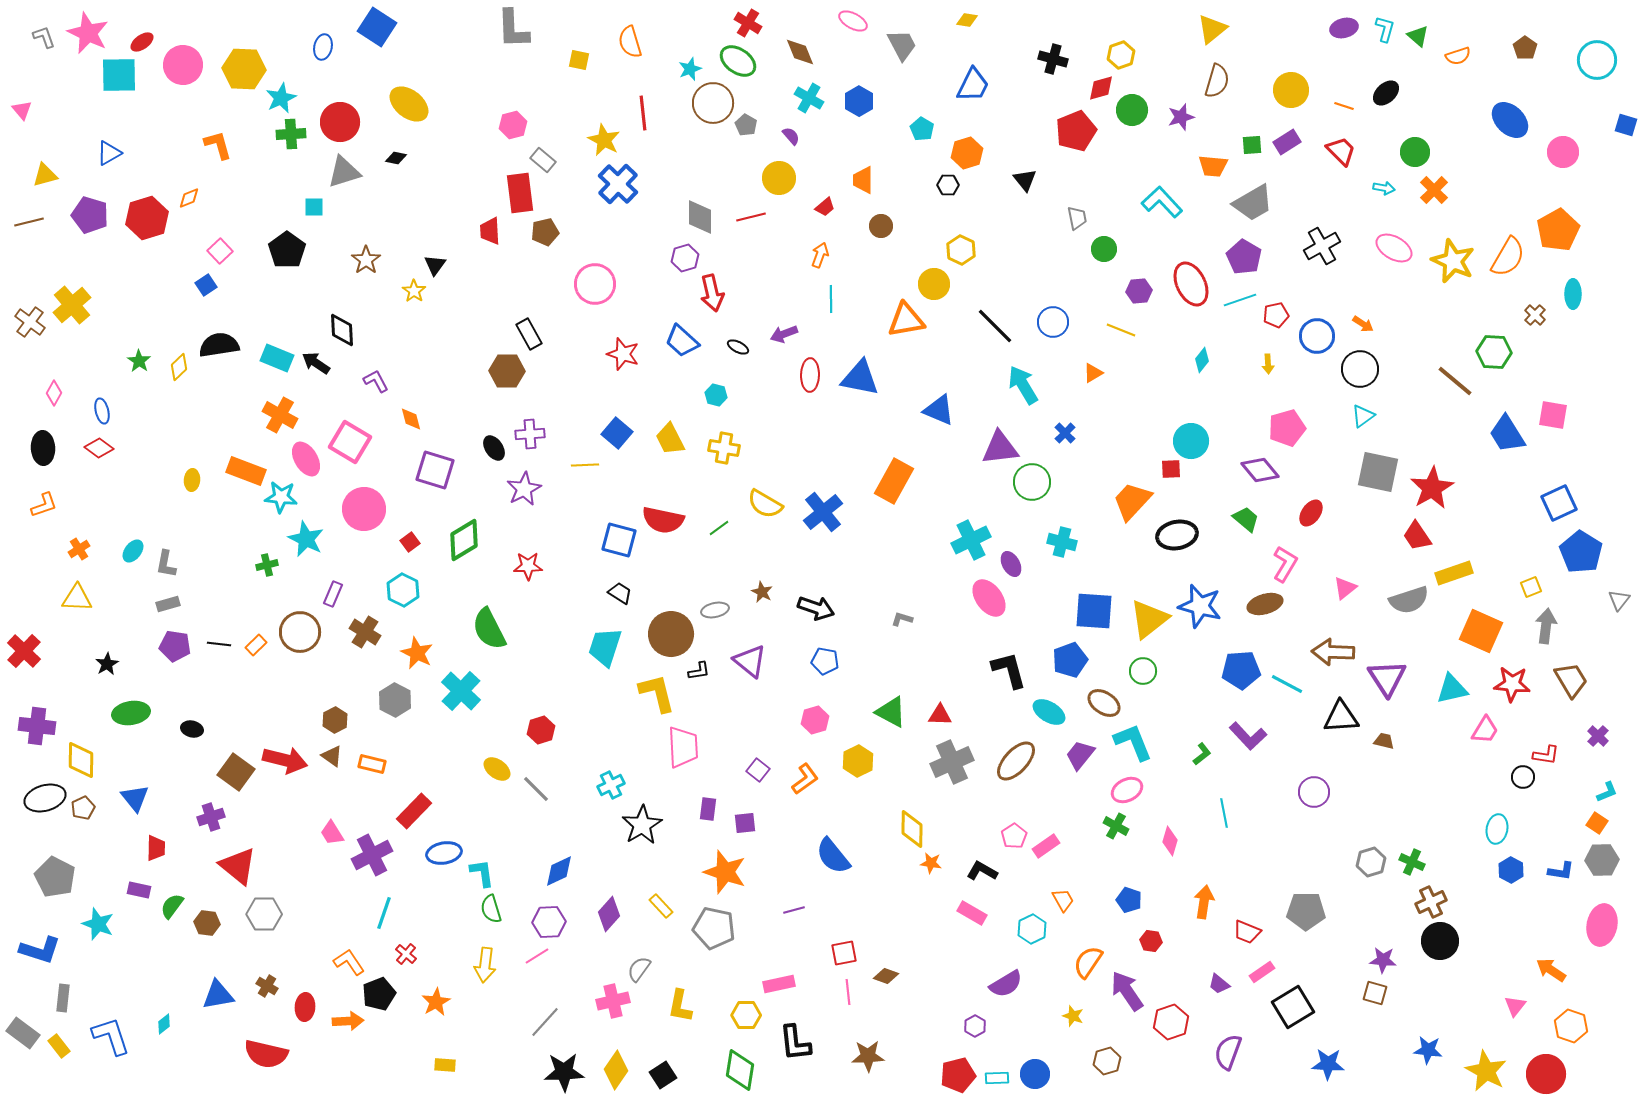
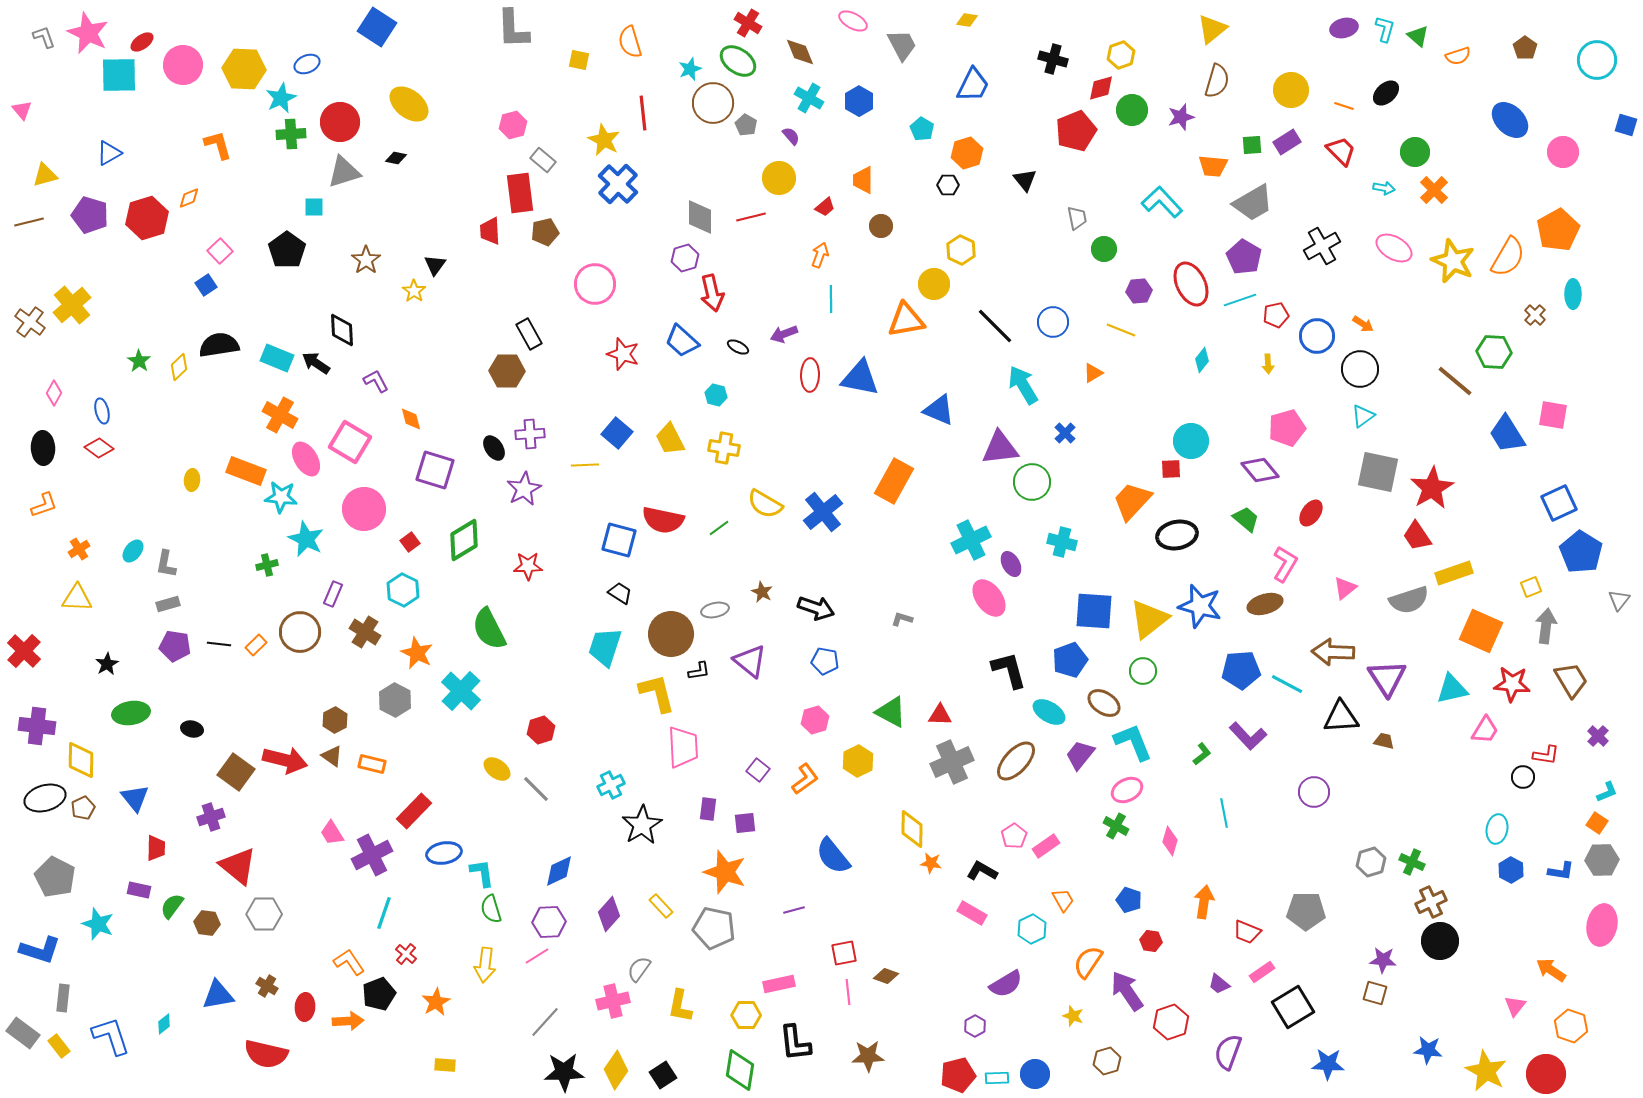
blue ellipse at (323, 47): moved 16 px left, 17 px down; rotated 55 degrees clockwise
